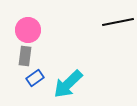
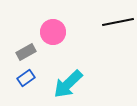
pink circle: moved 25 px right, 2 px down
gray rectangle: moved 1 px right, 4 px up; rotated 54 degrees clockwise
blue rectangle: moved 9 px left
